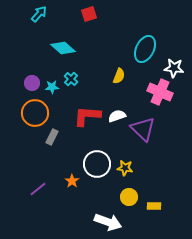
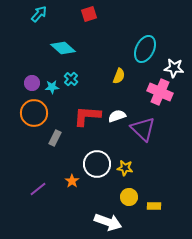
orange circle: moved 1 px left
gray rectangle: moved 3 px right, 1 px down
